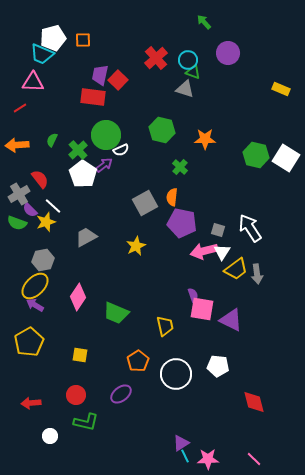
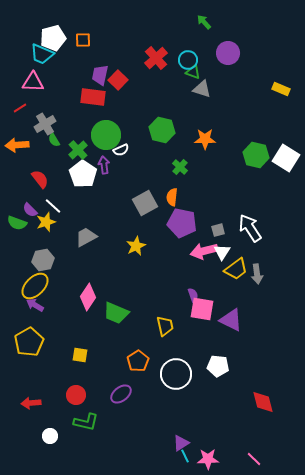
gray triangle at (185, 89): moved 17 px right
green semicircle at (52, 140): moved 2 px right; rotated 56 degrees counterclockwise
purple arrow at (104, 165): rotated 60 degrees counterclockwise
gray cross at (19, 194): moved 26 px right, 70 px up
gray square at (218, 230): rotated 32 degrees counterclockwise
pink diamond at (78, 297): moved 10 px right
red diamond at (254, 402): moved 9 px right
